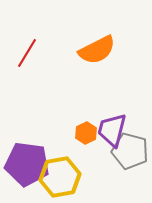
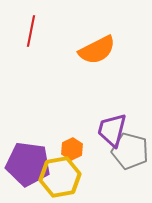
red line: moved 4 px right, 22 px up; rotated 20 degrees counterclockwise
orange hexagon: moved 14 px left, 16 px down
purple pentagon: moved 1 px right
